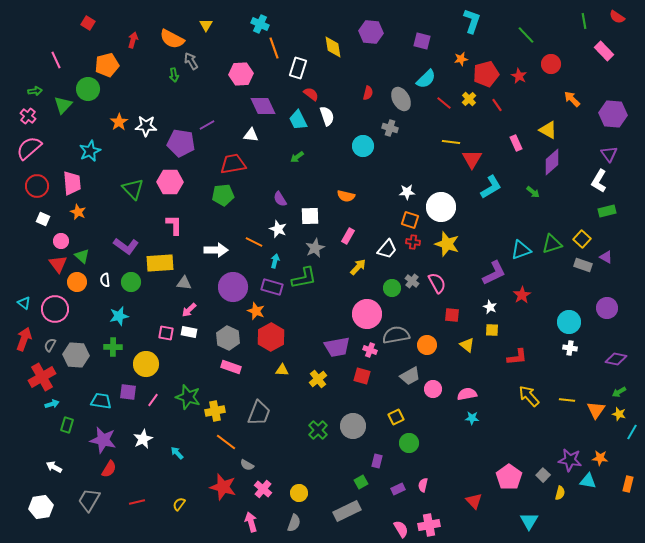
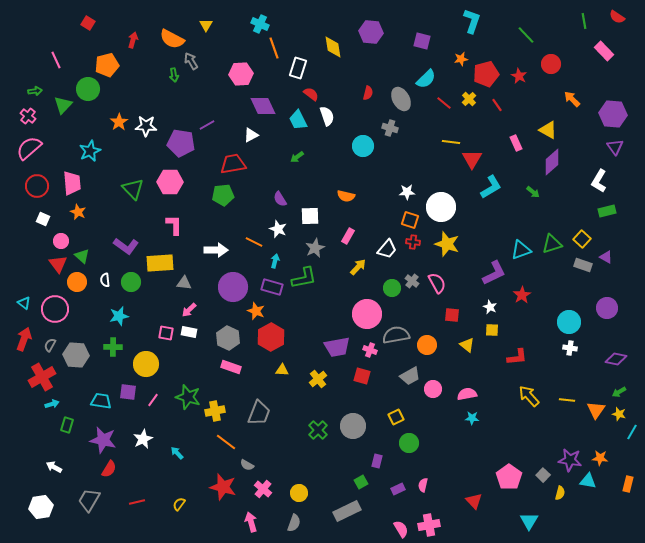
white triangle at (251, 135): rotated 35 degrees counterclockwise
purple triangle at (609, 154): moved 6 px right, 7 px up
